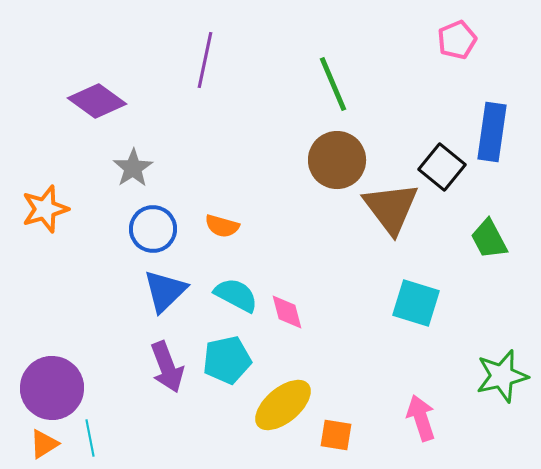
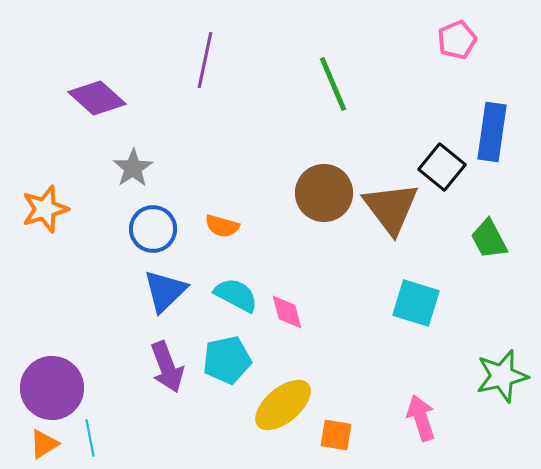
purple diamond: moved 3 px up; rotated 6 degrees clockwise
brown circle: moved 13 px left, 33 px down
